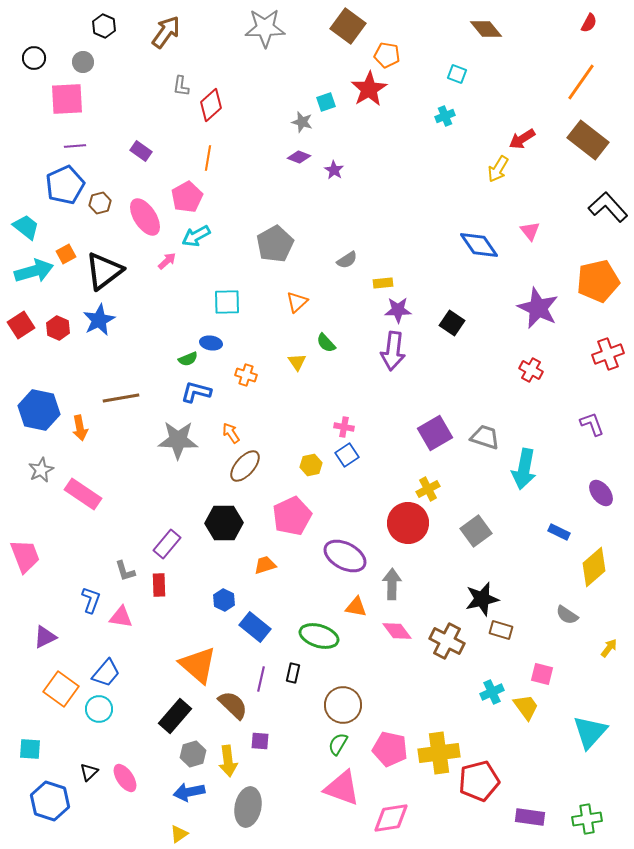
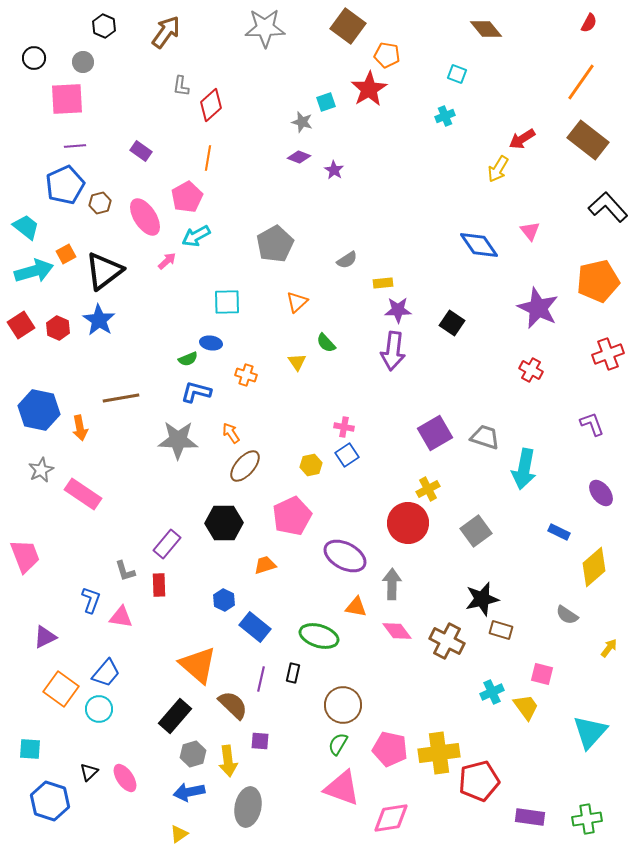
blue star at (99, 320): rotated 12 degrees counterclockwise
